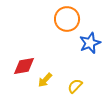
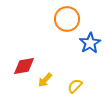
blue star: rotated 10 degrees counterclockwise
